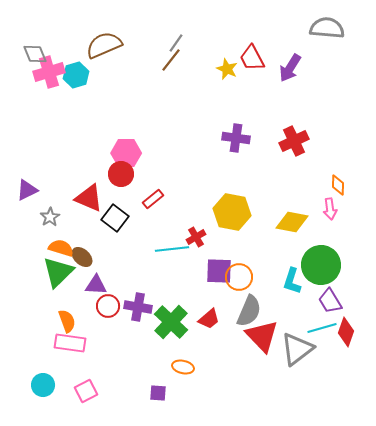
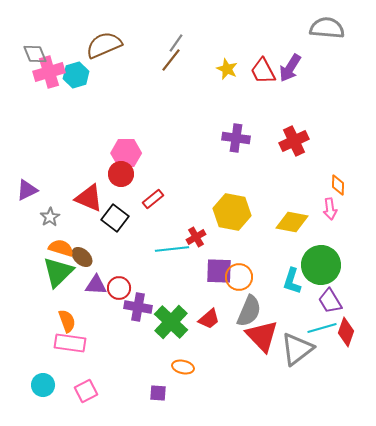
red trapezoid at (252, 58): moved 11 px right, 13 px down
red circle at (108, 306): moved 11 px right, 18 px up
